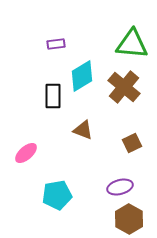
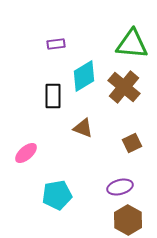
cyan diamond: moved 2 px right
brown triangle: moved 2 px up
brown hexagon: moved 1 px left, 1 px down
